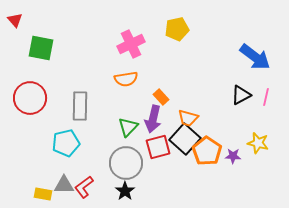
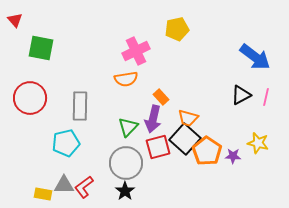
pink cross: moved 5 px right, 7 px down
